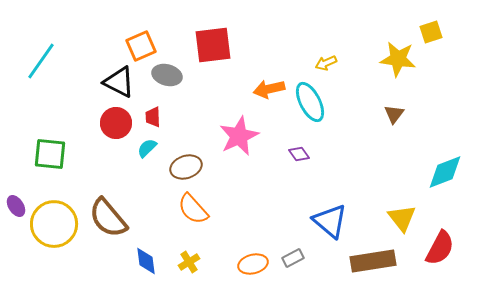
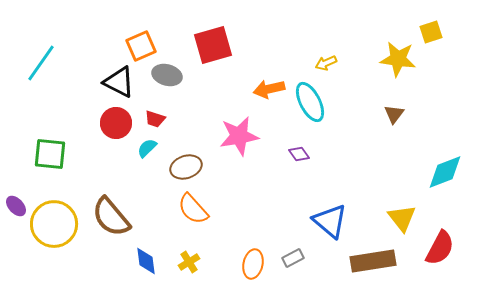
red square: rotated 9 degrees counterclockwise
cyan line: moved 2 px down
red trapezoid: moved 2 px right, 2 px down; rotated 70 degrees counterclockwise
pink star: rotated 15 degrees clockwise
purple ellipse: rotated 10 degrees counterclockwise
brown semicircle: moved 3 px right, 1 px up
orange ellipse: rotated 64 degrees counterclockwise
